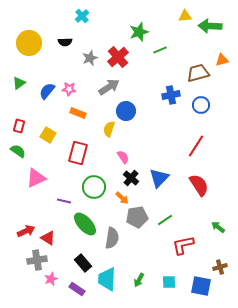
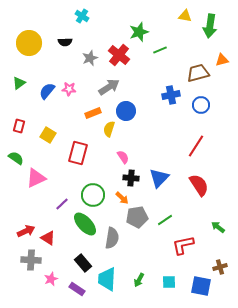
cyan cross at (82, 16): rotated 16 degrees counterclockwise
yellow triangle at (185, 16): rotated 16 degrees clockwise
green arrow at (210, 26): rotated 85 degrees counterclockwise
red cross at (118, 57): moved 1 px right, 2 px up; rotated 10 degrees counterclockwise
orange rectangle at (78, 113): moved 15 px right; rotated 42 degrees counterclockwise
green semicircle at (18, 151): moved 2 px left, 7 px down
black cross at (131, 178): rotated 35 degrees counterclockwise
green circle at (94, 187): moved 1 px left, 8 px down
purple line at (64, 201): moved 2 px left, 3 px down; rotated 56 degrees counterclockwise
gray cross at (37, 260): moved 6 px left; rotated 12 degrees clockwise
